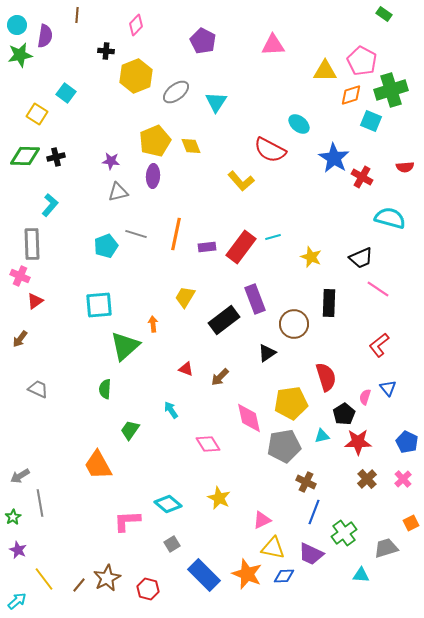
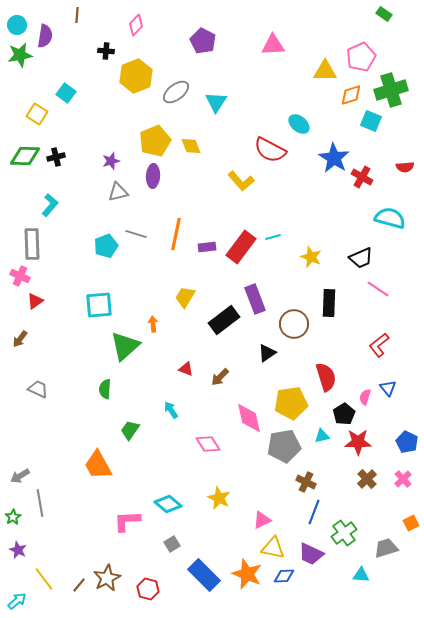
pink pentagon at (362, 61): moved 1 px left, 4 px up; rotated 20 degrees clockwise
purple star at (111, 161): rotated 24 degrees counterclockwise
